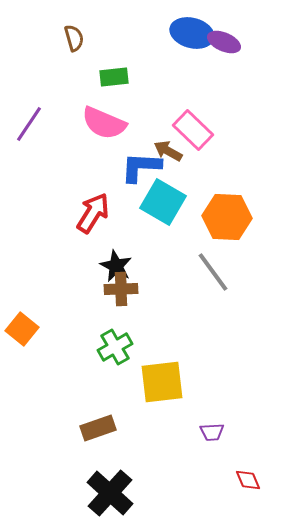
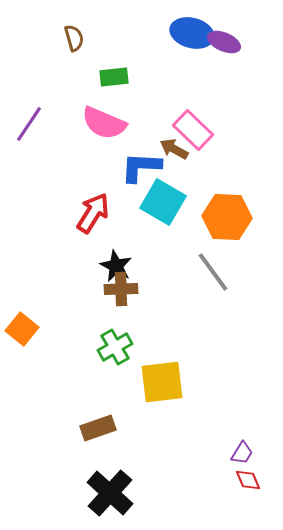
brown arrow: moved 6 px right, 2 px up
purple trapezoid: moved 30 px right, 21 px down; rotated 55 degrees counterclockwise
